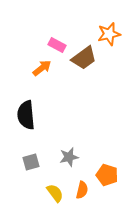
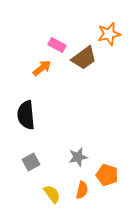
gray star: moved 9 px right
gray square: rotated 12 degrees counterclockwise
yellow semicircle: moved 3 px left, 1 px down
